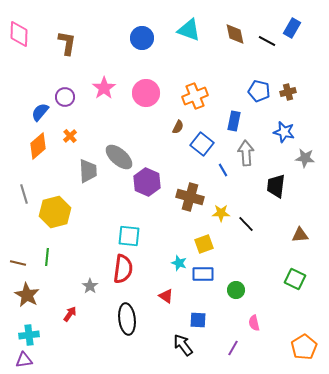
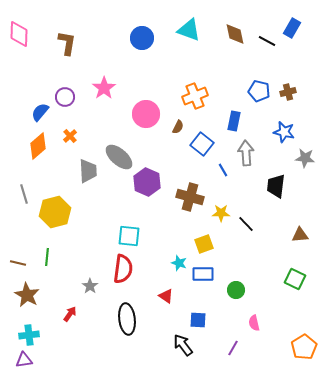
pink circle at (146, 93): moved 21 px down
